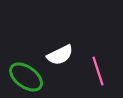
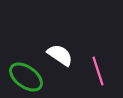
white semicircle: rotated 120 degrees counterclockwise
